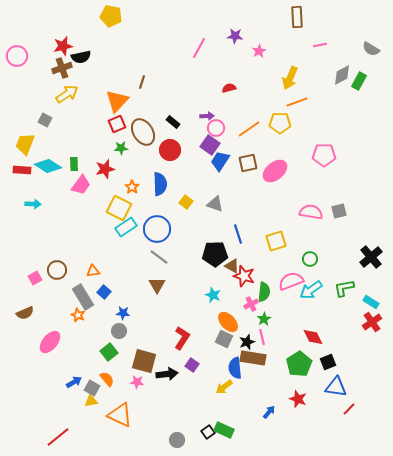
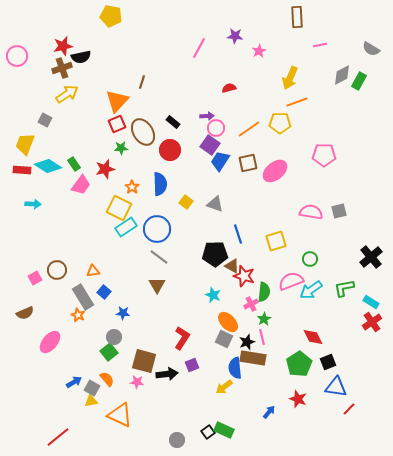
green rectangle at (74, 164): rotated 32 degrees counterclockwise
gray circle at (119, 331): moved 5 px left, 6 px down
purple square at (192, 365): rotated 32 degrees clockwise
